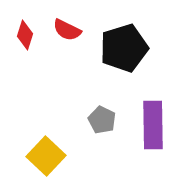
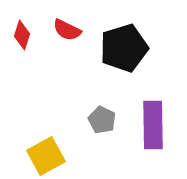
red diamond: moved 3 px left
yellow square: rotated 18 degrees clockwise
